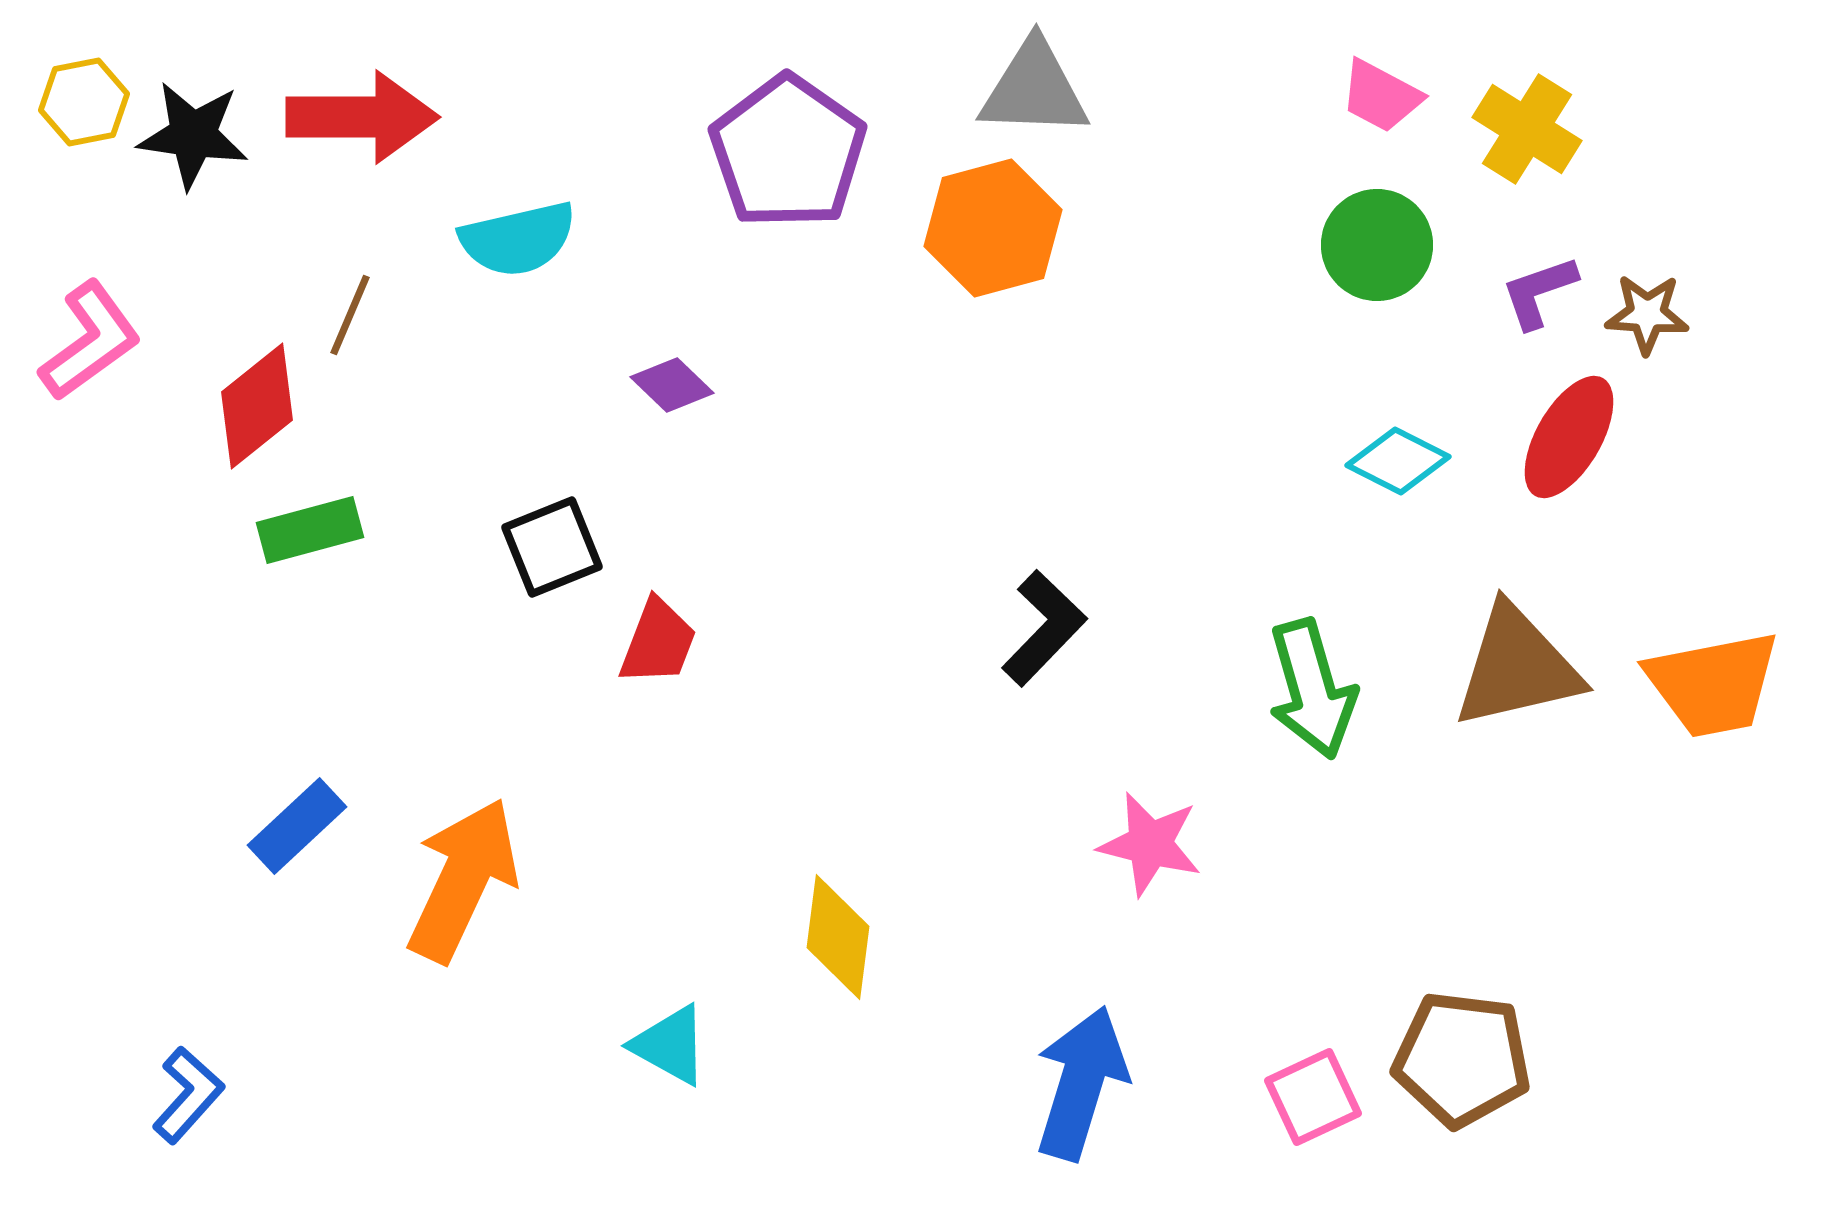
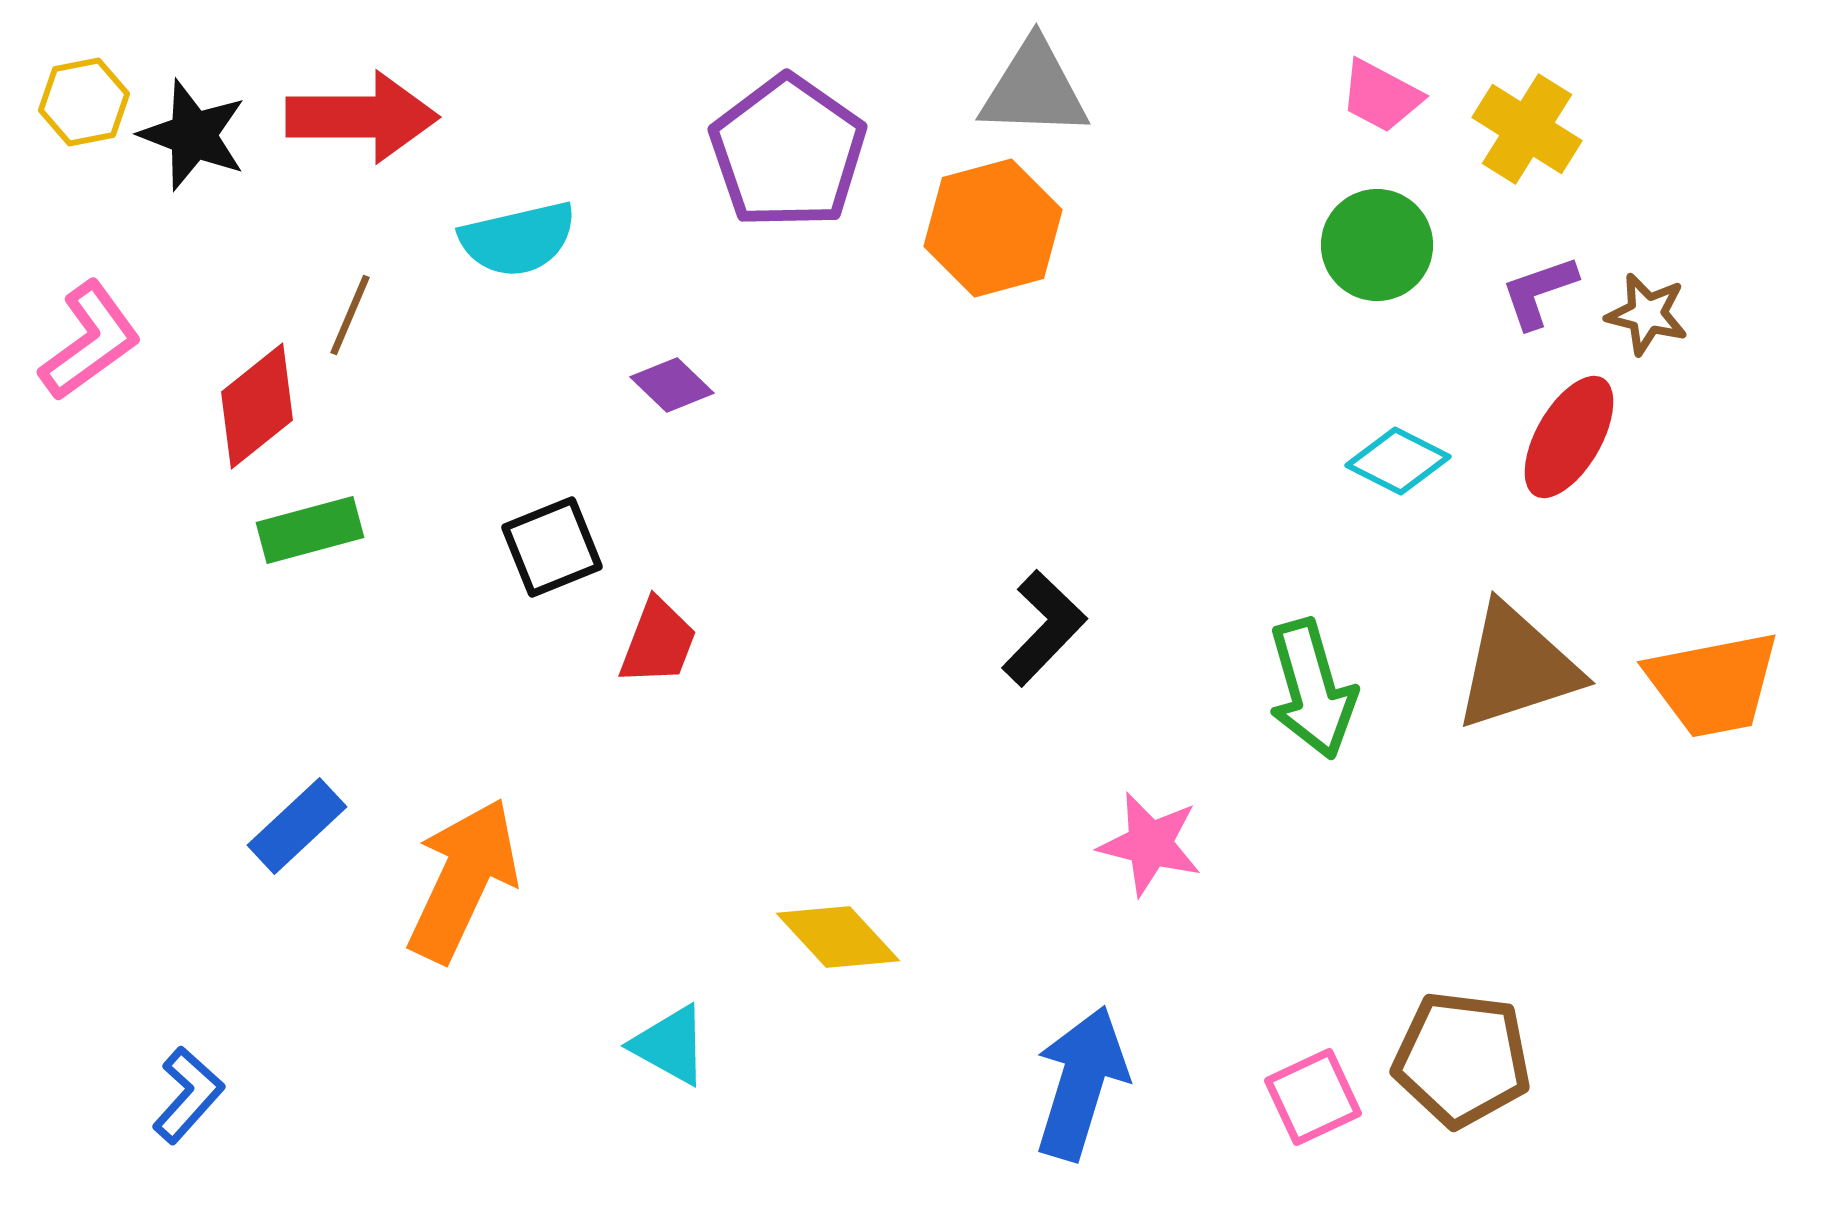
black star: rotated 13 degrees clockwise
brown star: rotated 10 degrees clockwise
brown triangle: rotated 5 degrees counterclockwise
yellow diamond: rotated 50 degrees counterclockwise
